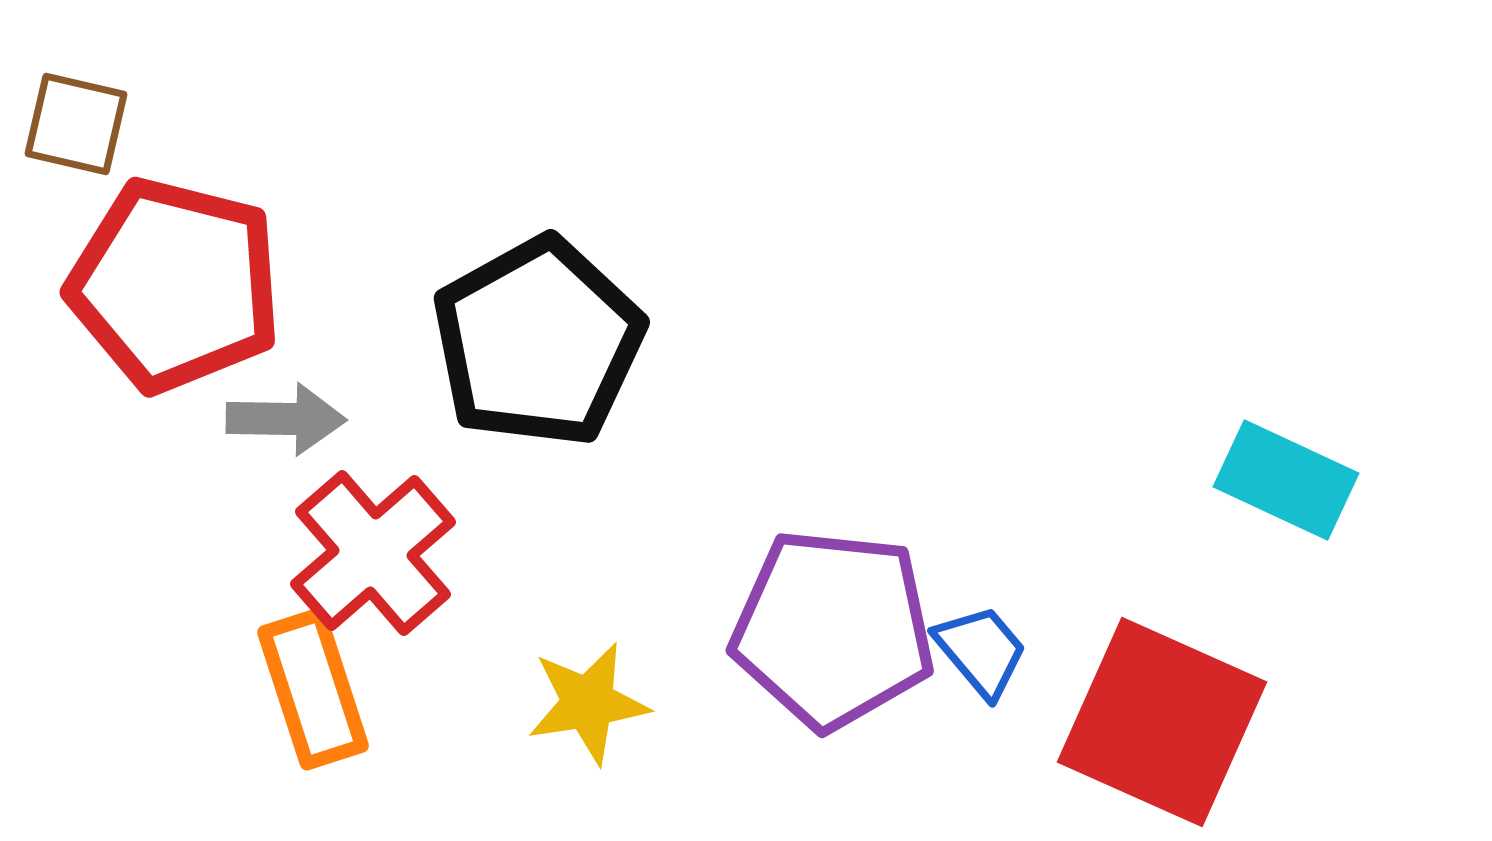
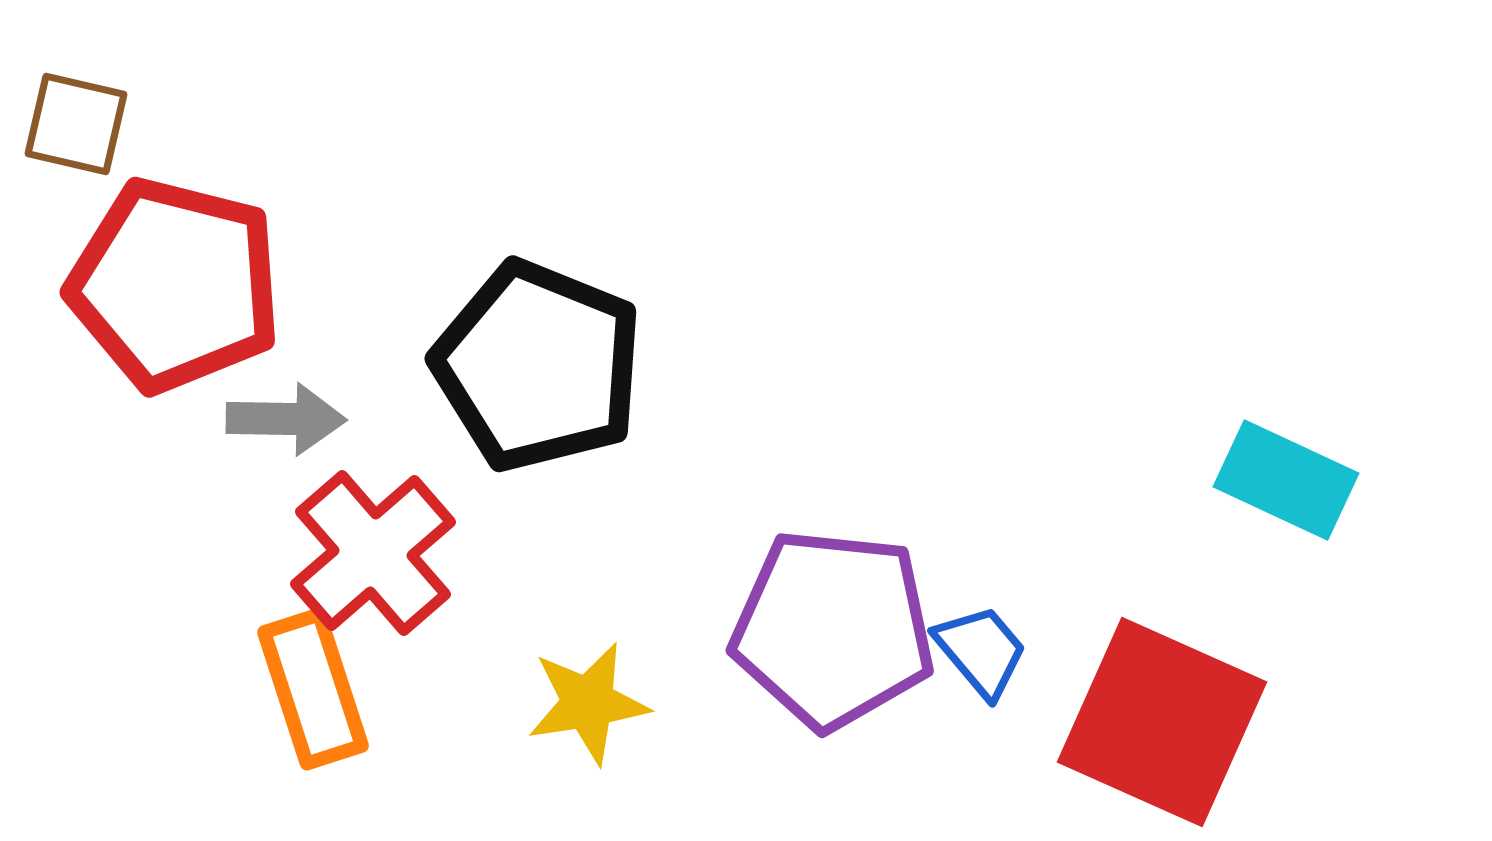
black pentagon: moved 24 px down; rotated 21 degrees counterclockwise
